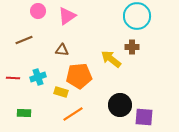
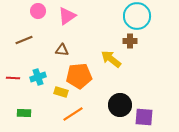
brown cross: moved 2 px left, 6 px up
